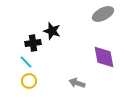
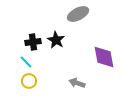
gray ellipse: moved 25 px left
black star: moved 4 px right, 9 px down; rotated 12 degrees clockwise
black cross: moved 1 px up
